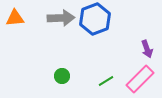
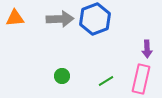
gray arrow: moved 1 px left, 1 px down
purple arrow: rotated 18 degrees clockwise
pink rectangle: moved 1 px right; rotated 32 degrees counterclockwise
